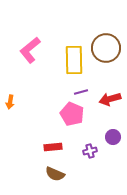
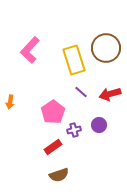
pink L-shape: rotated 8 degrees counterclockwise
yellow rectangle: rotated 16 degrees counterclockwise
purple line: rotated 56 degrees clockwise
red arrow: moved 5 px up
pink pentagon: moved 19 px left, 2 px up; rotated 15 degrees clockwise
purple circle: moved 14 px left, 12 px up
red rectangle: rotated 30 degrees counterclockwise
purple cross: moved 16 px left, 21 px up
brown semicircle: moved 4 px right, 1 px down; rotated 42 degrees counterclockwise
